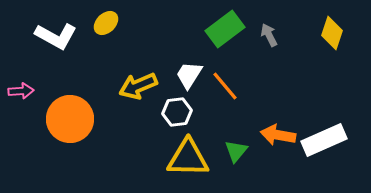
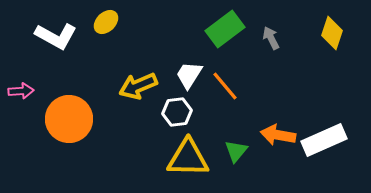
yellow ellipse: moved 1 px up
gray arrow: moved 2 px right, 3 px down
orange circle: moved 1 px left
